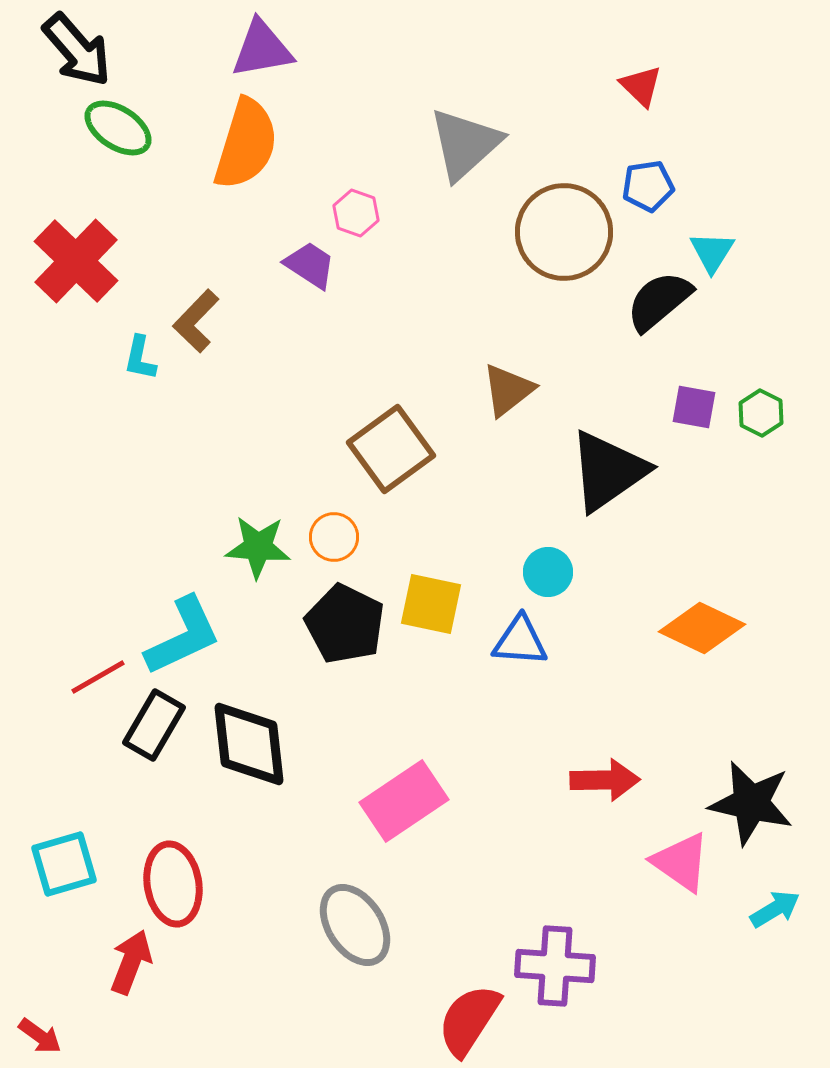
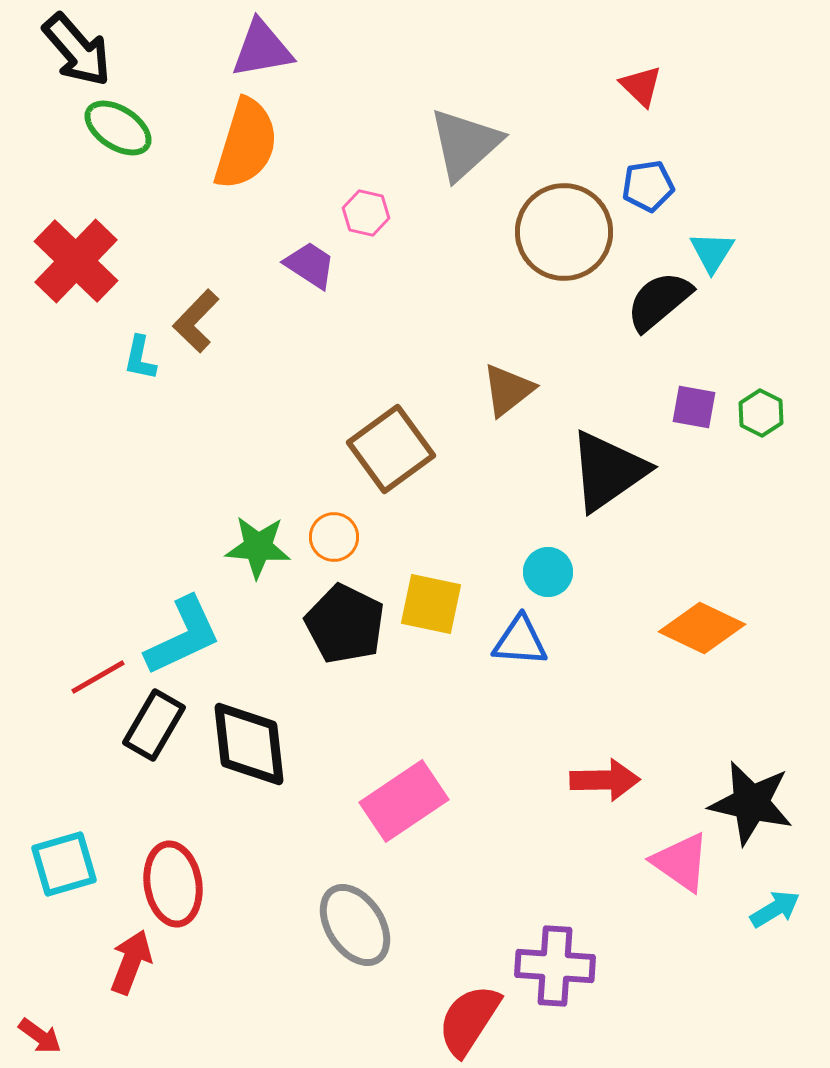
pink hexagon at (356, 213): moved 10 px right; rotated 6 degrees counterclockwise
